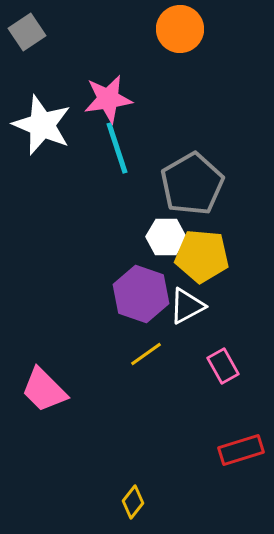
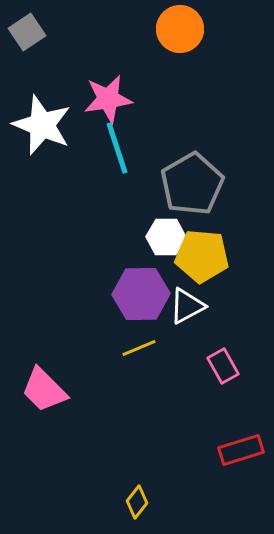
purple hexagon: rotated 20 degrees counterclockwise
yellow line: moved 7 px left, 6 px up; rotated 12 degrees clockwise
yellow diamond: moved 4 px right
